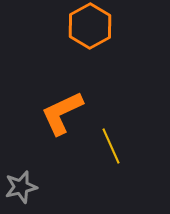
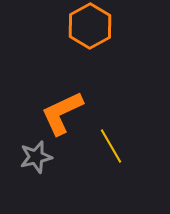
yellow line: rotated 6 degrees counterclockwise
gray star: moved 15 px right, 30 px up
